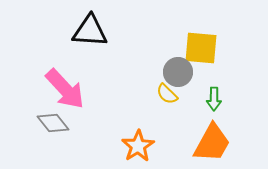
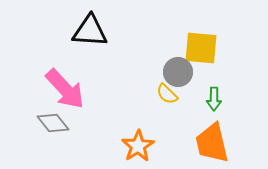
orange trapezoid: rotated 138 degrees clockwise
